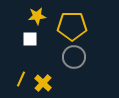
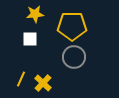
yellow star: moved 2 px left, 2 px up
